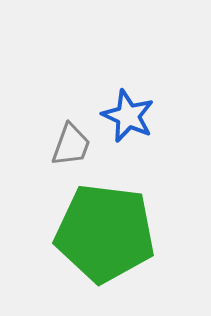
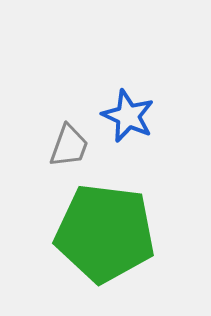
gray trapezoid: moved 2 px left, 1 px down
